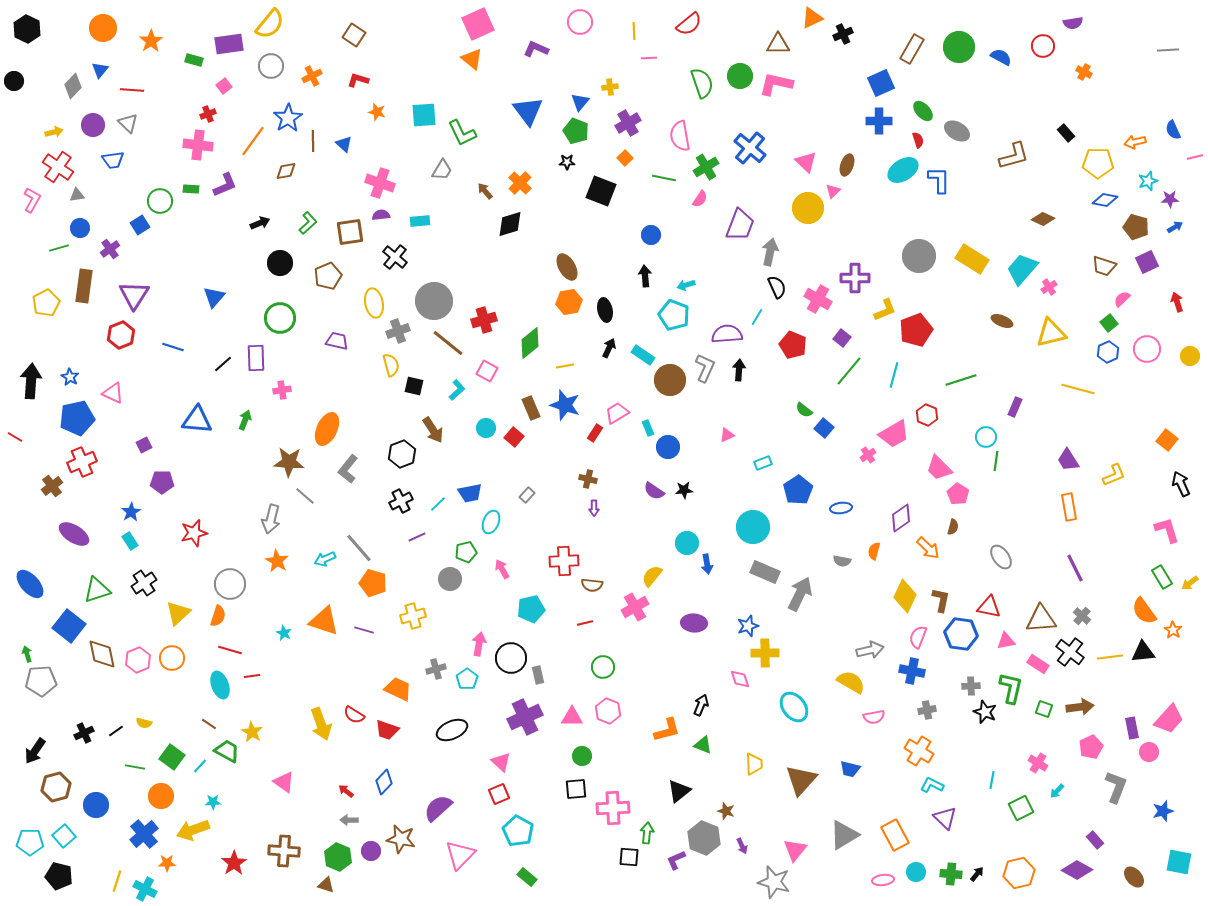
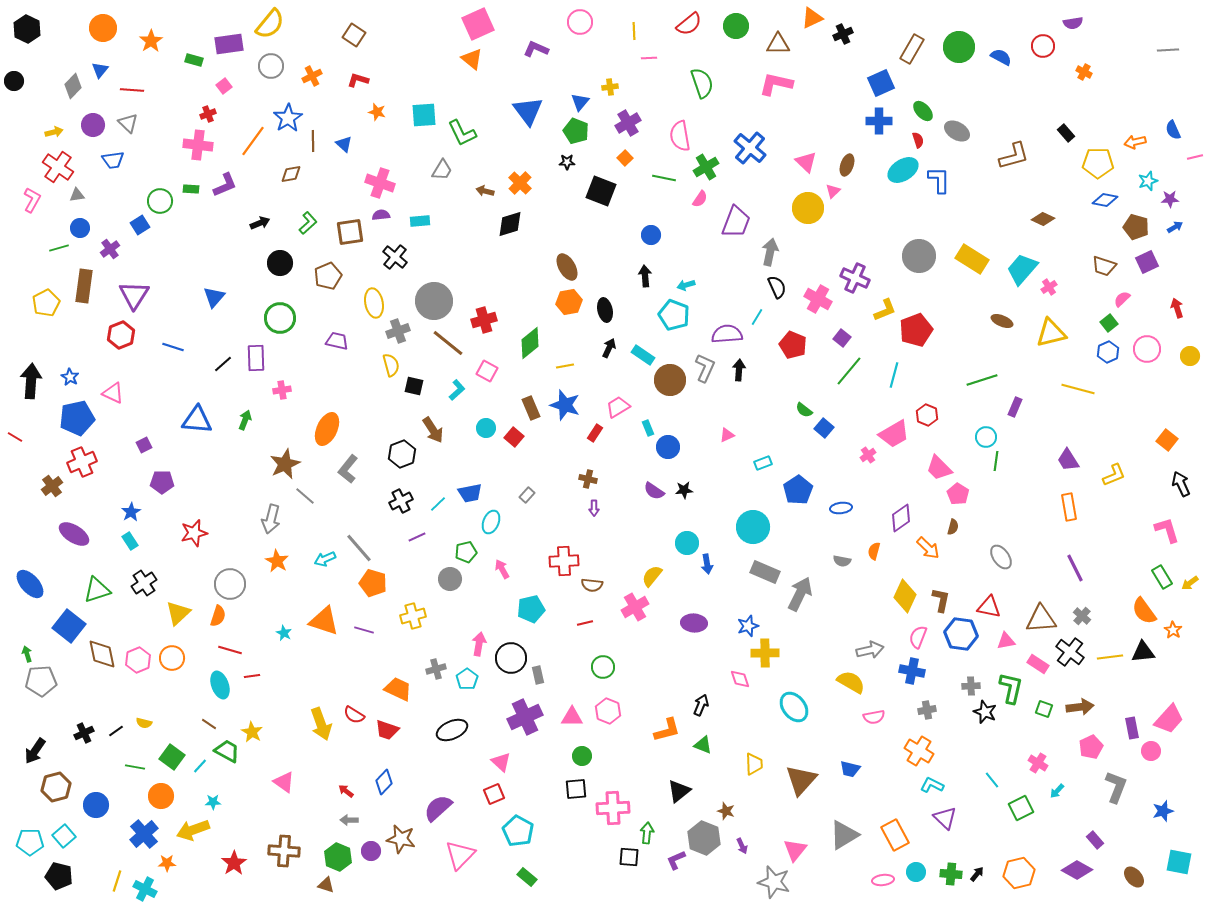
green circle at (740, 76): moved 4 px left, 50 px up
brown diamond at (286, 171): moved 5 px right, 3 px down
brown arrow at (485, 191): rotated 36 degrees counterclockwise
purple trapezoid at (740, 225): moved 4 px left, 3 px up
purple cross at (855, 278): rotated 24 degrees clockwise
red arrow at (1177, 302): moved 6 px down
green line at (961, 380): moved 21 px right
pink trapezoid at (617, 413): moved 1 px right, 6 px up
brown star at (289, 462): moved 4 px left, 2 px down; rotated 28 degrees counterclockwise
pink circle at (1149, 752): moved 2 px right, 1 px up
cyan line at (992, 780): rotated 48 degrees counterclockwise
red square at (499, 794): moved 5 px left
